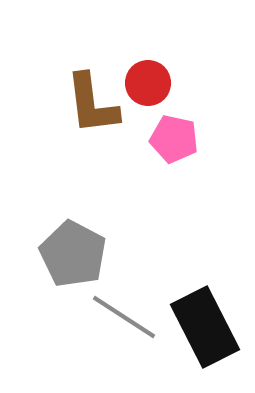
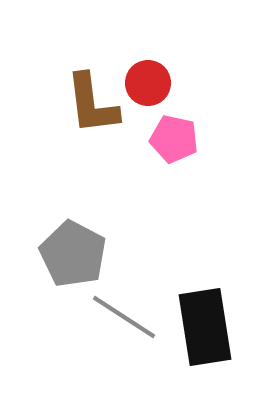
black rectangle: rotated 18 degrees clockwise
